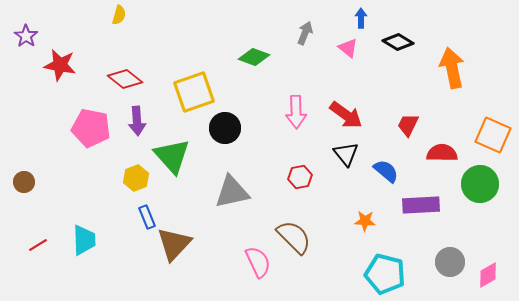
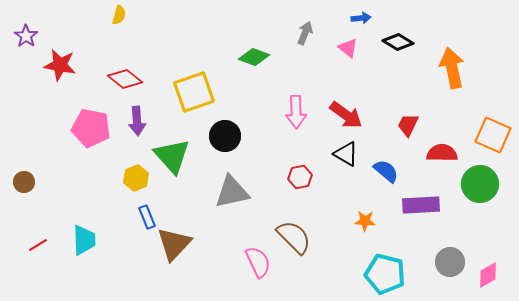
blue arrow: rotated 84 degrees clockwise
black circle: moved 8 px down
black triangle: rotated 20 degrees counterclockwise
